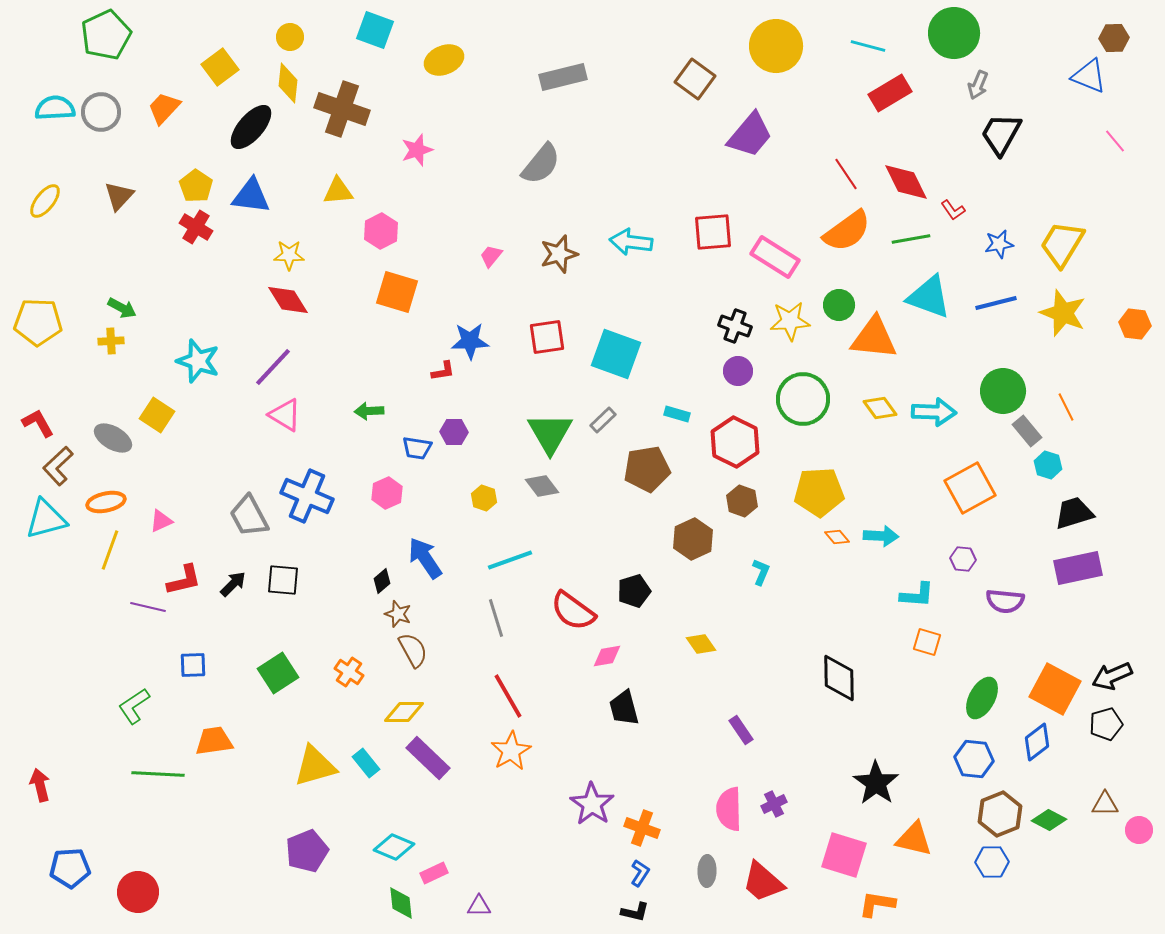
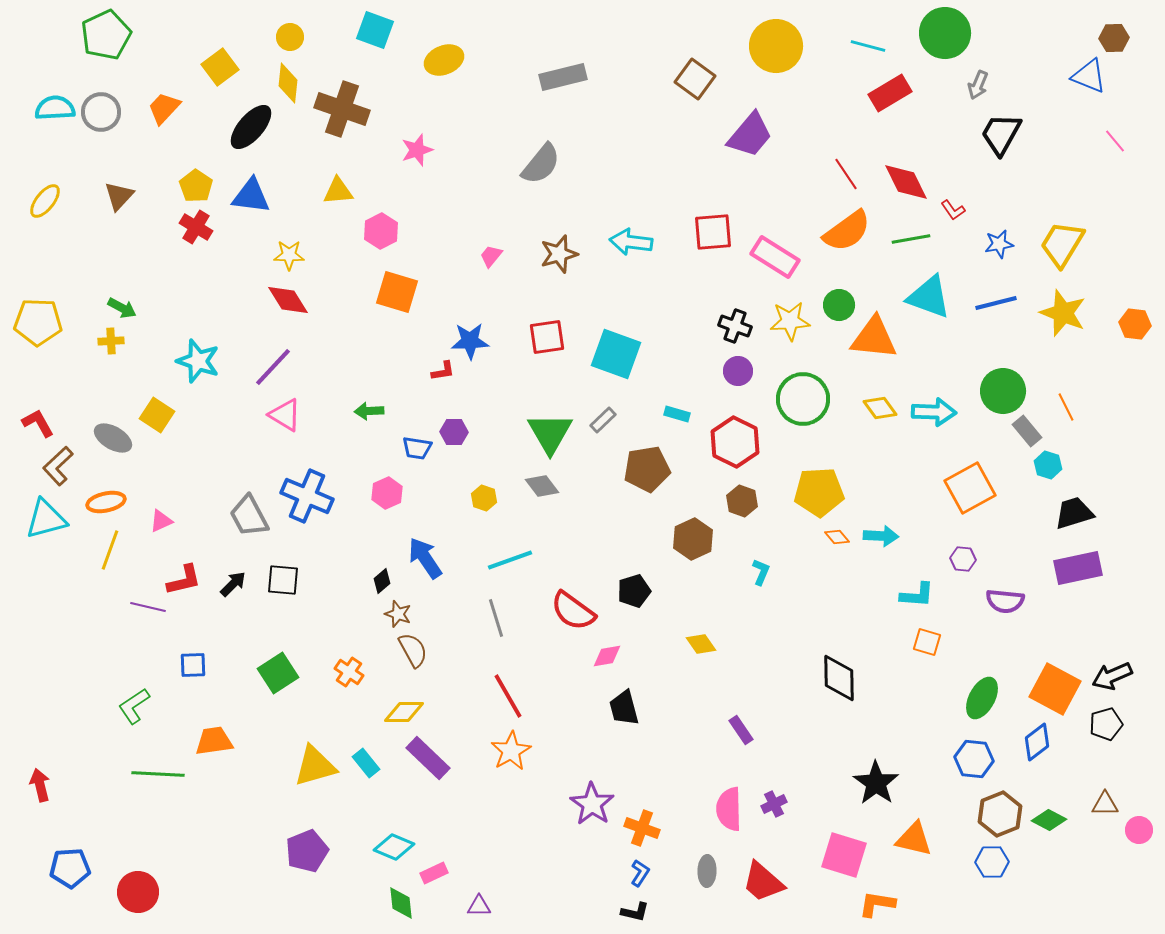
green circle at (954, 33): moved 9 px left
